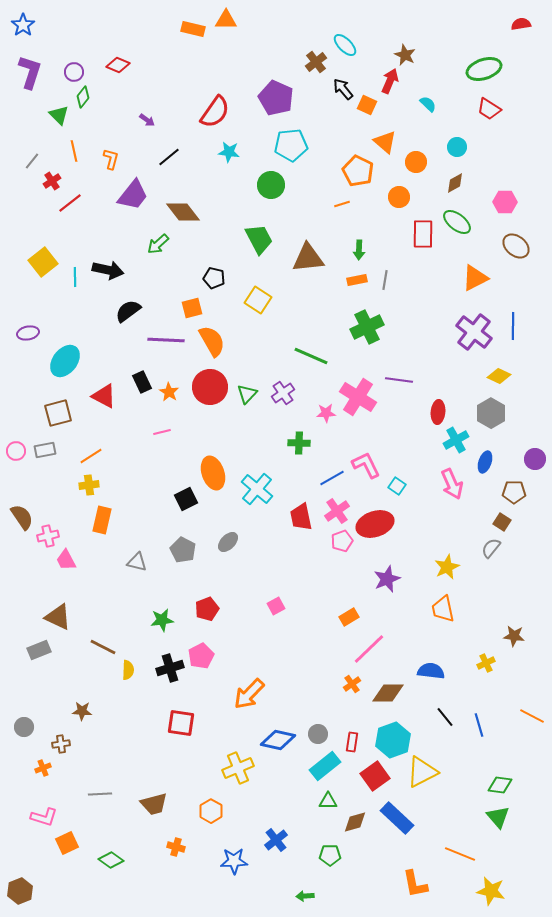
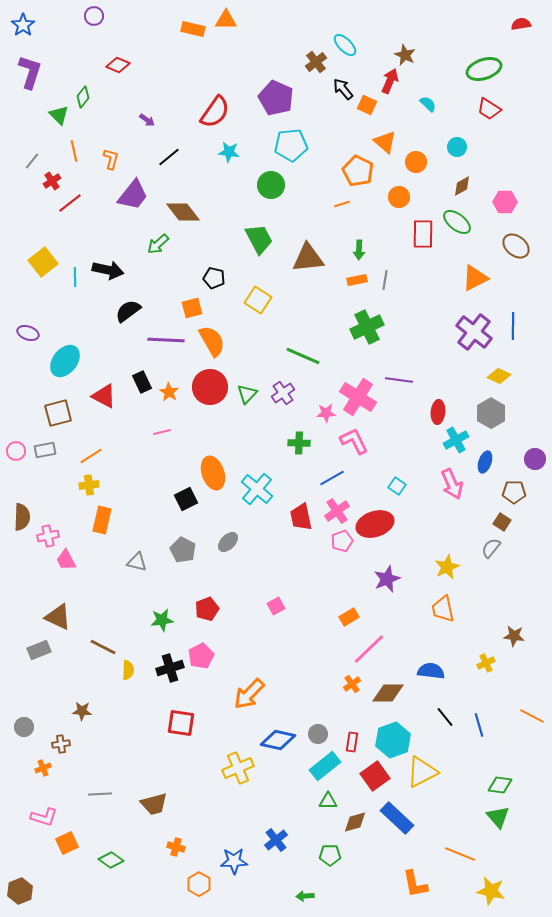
purple circle at (74, 72): moved 20 px right, 56 px up
brown diamond at (455, 183): moved 7 px right, 3 px down
purple ellipse at (28, 333): rotated 30 degrees clockwise
green line at (311, 356): moved 8 px left
pink L-shape at (366, 465): moved 12 px left, 24 px up
brown semicircle at (22, 517): rotated 36 degrees clockwise
orange hexagon at (211, 811): moved 12 px left, 73 px down
